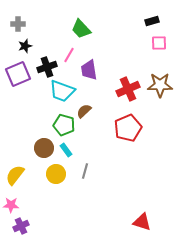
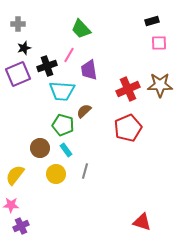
black star: moved 1 px left, 2 px down
black cross: moved 1 px up
cyan trapezoid: rotated 16 degrees counterclockwise
green pentagon: moved 1 px left
brown circle: moved 4 px left
